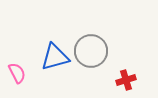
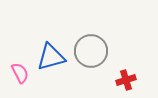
blue triangle: moved 4 px left
pink semicircle: moved 3 px right
